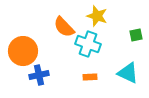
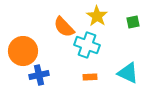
yellow star: rotated 15 degrees clockwise
green square: moved 3 px left, 13 px up
cyan cross: moved 1 px left, 1 px down
